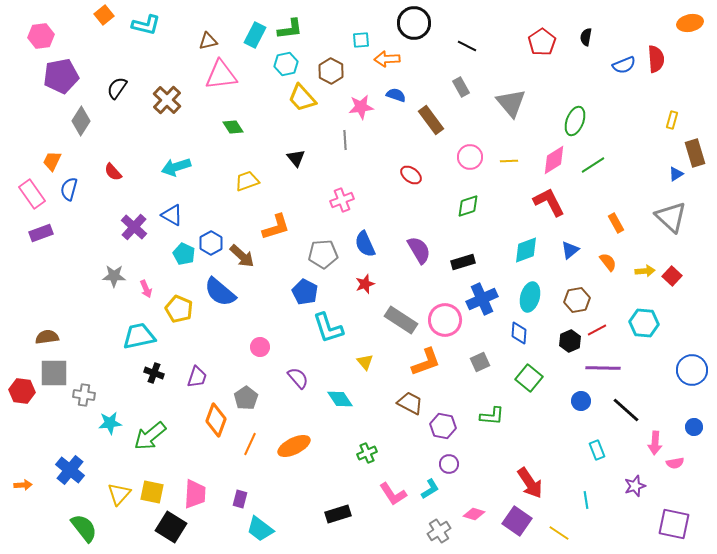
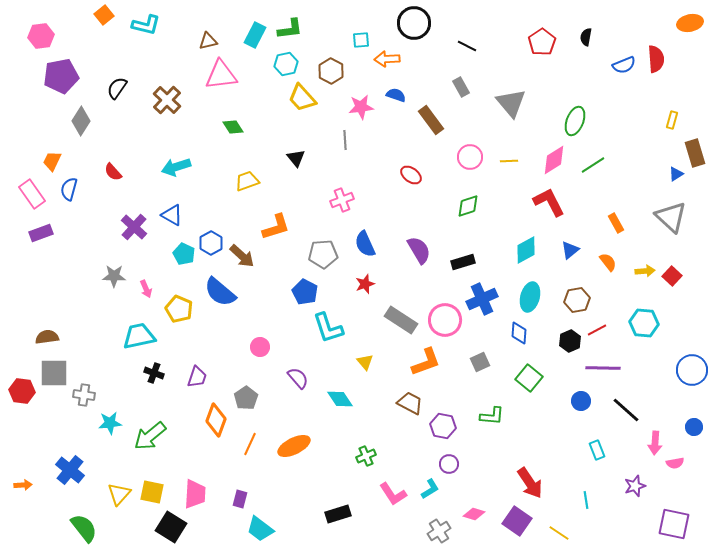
cyan diamond at (526, 250): rotated 8 degrees counterclockwise
green cross at (367, 453): moved 1 px left, 3 px down
